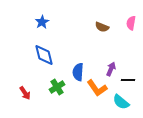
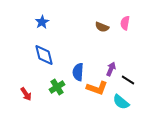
pink semicircle: moved 6 px left
black line: rotated 32 degrees clockwise
orange L-shape: rotated 35 degrees counterclockwise
red arrow: moved 1 px right, 1 px down
